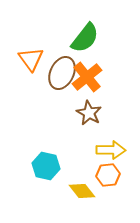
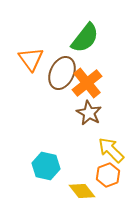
orange cross: moved 6 px down
yellow arrow: rotated 136 degrees counterclockwise
orange hexagon: rotated 15 degrees counterclockwise
